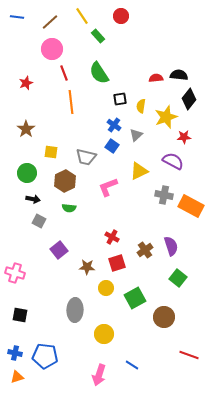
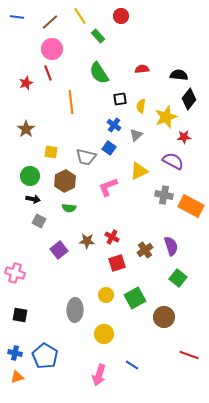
yellow line at (82, 16): moved 2 px left
red line at (64, 73): moved 16 px left
red semicircle at (156, 78): moved 14 px left, 9 px up
blue square at (112, 146): moved 3 px left, 2 px down
green circle at (27, 173): moved 3 px right, 3 px down
brown star at (87, 267): moved 26 px up
yellow circle at (106, 288): moved 7 px down
blue pentagon at (45, 356): rotated 25 degrees clockwise
